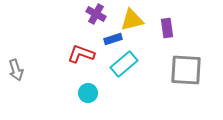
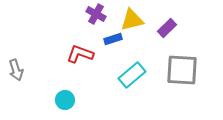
purple rectangle: rotated 54 degrees clockwise
red L-shape: moved 1 px left
cyan rectangle: moved 8 px right, 11 px down
gray square: moved 4 px left
cyan circle: moved 23 px left, 7 px down
